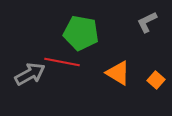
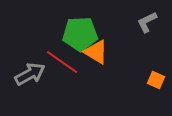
green pentagon: moved 1 px left, 1 px down; rotated 12 degrees counterclockwise
red line: rotated 24 degrees clockwise
orange triangle: moved 22 px left, 21 px up
orange square: rotated 18 degrees counterclockwise
